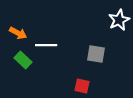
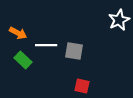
gray square: moved 22 px left, 3 px up
